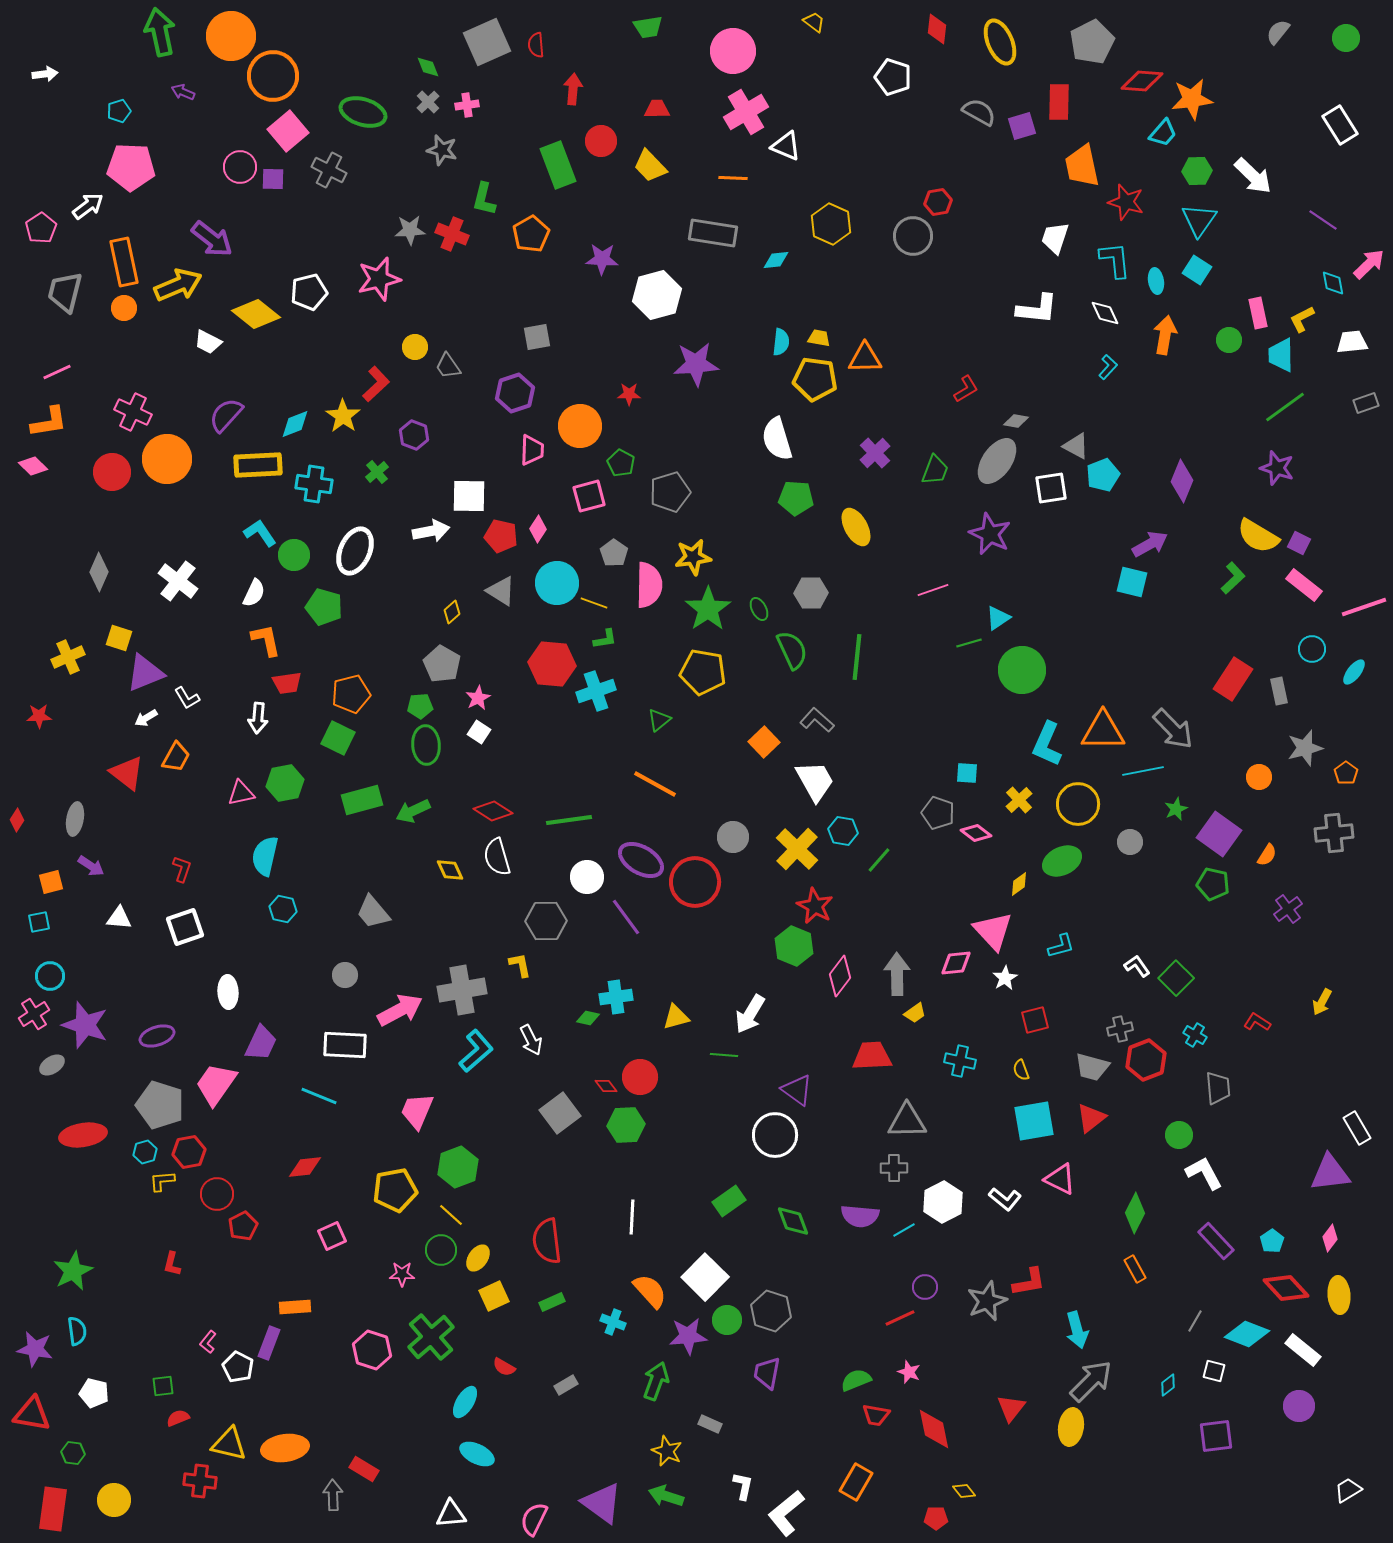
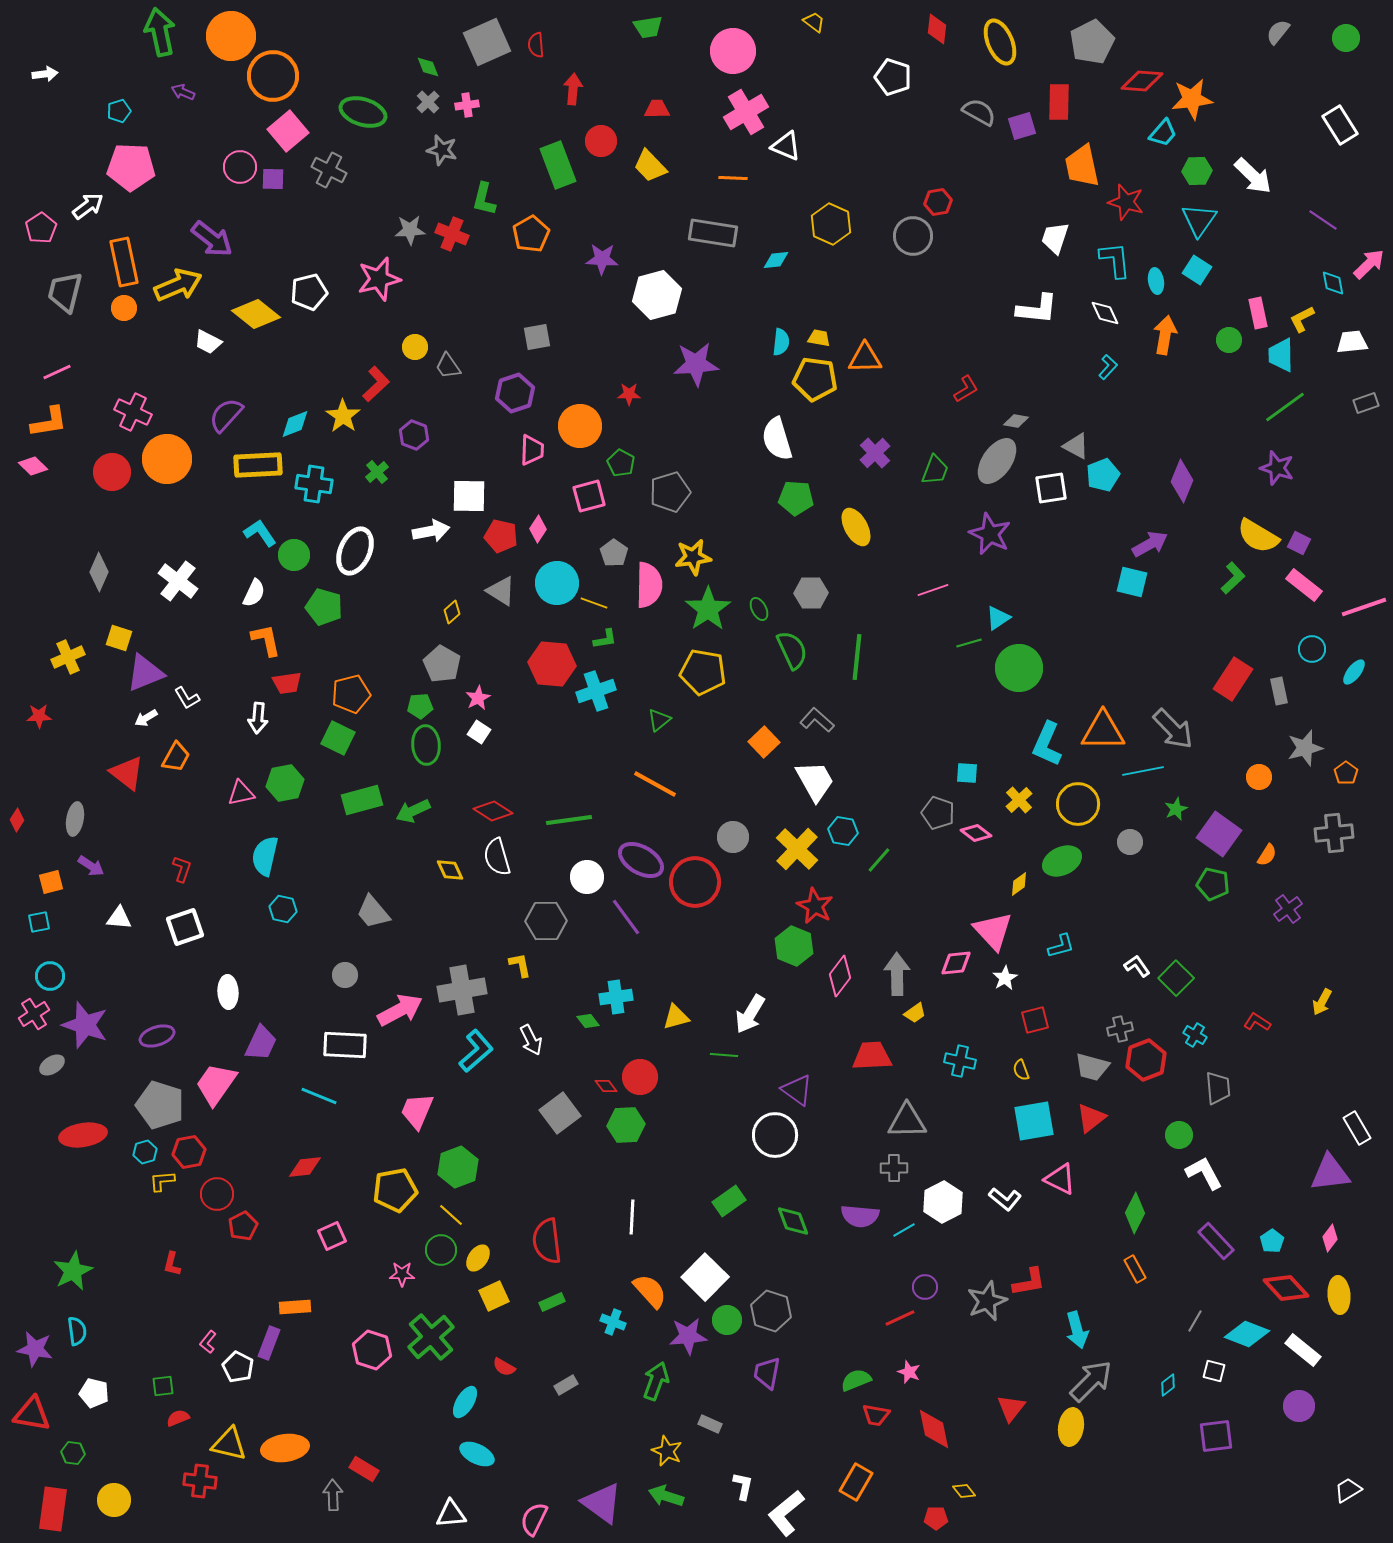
green circle at (1022, 670): moved 3 px left, 2 px up
green diamond at (588, 1018): moved 3 px down; rotated 40 degrees clockwise
